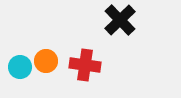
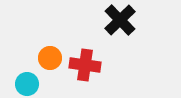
orange circle: moved 4 px right, 3 px up
cyan circle: moved 7 px right, 17 px down
